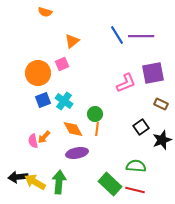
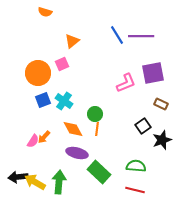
black square: moved 2 px right, 1 px up
pink semicircle: rotated 136 degrees counterclockwise
purple ellipse: rotated 25 degrees clockwise
green rectangle: moved 11 px left, 12 px up
